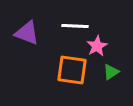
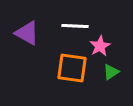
purple triangle: rotated 8 degrees clockwise
pink star: moved 3 px right
orange square: moved 2 px up
